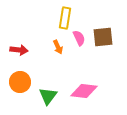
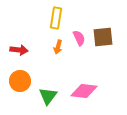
yellow rectangle: moved 9 px left
orange arrow: rotated 40 degrees clockwise
orange circle: moved 1 px up
